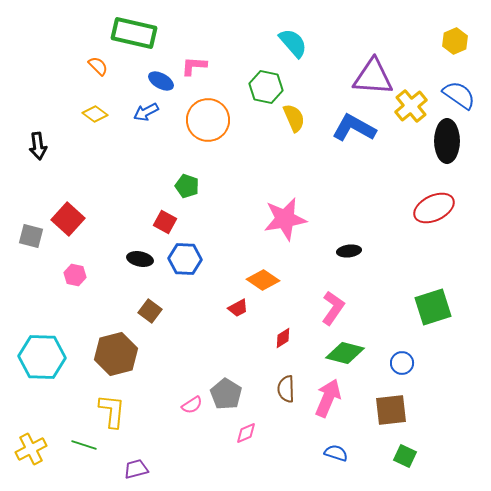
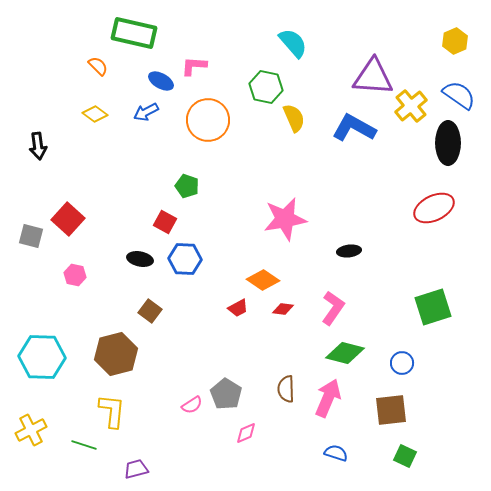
black ellipse at (447, 141): moved 1 px right, 2 px down
red diamond at (283, 338): moved 29 px up; rotated 40 degrees clockwise
yellow cross at (31, 449): moved 19 px up
